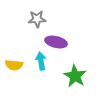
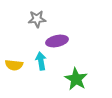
purple ellipse: moved 1 px right, 1 px up; rotated 25 degrees counterclockwise
green star: moved 1 px right, 3 px down
